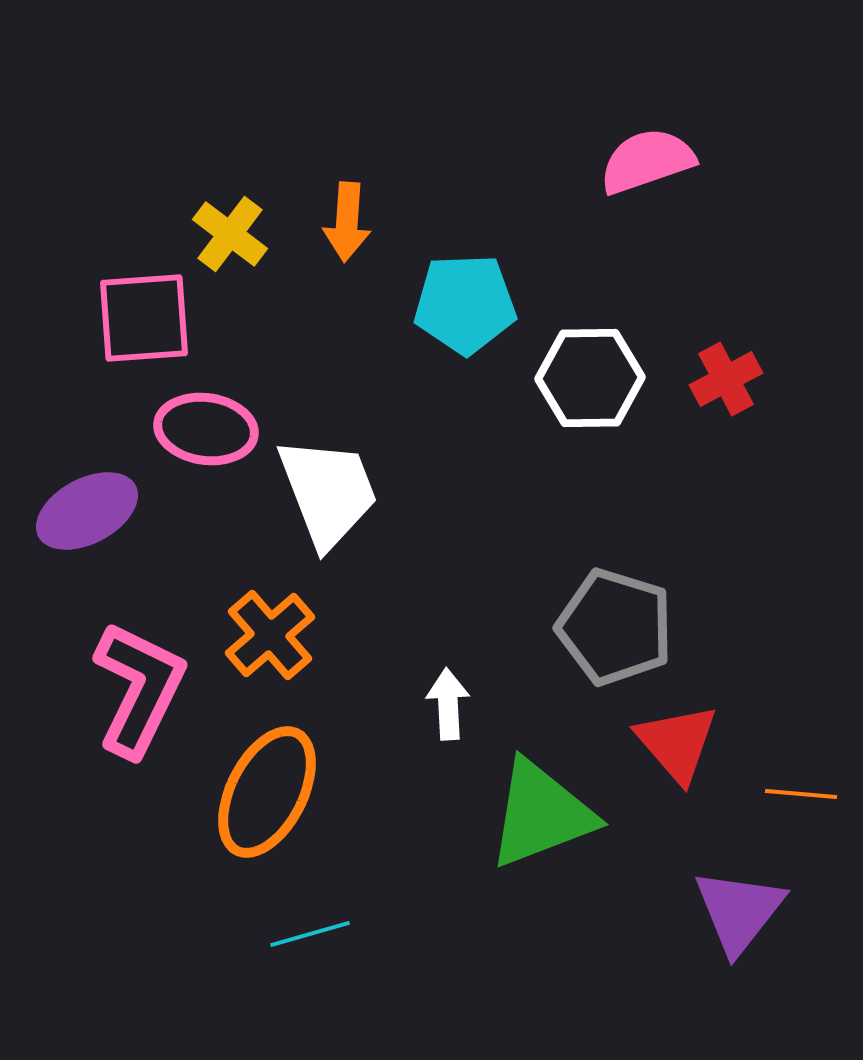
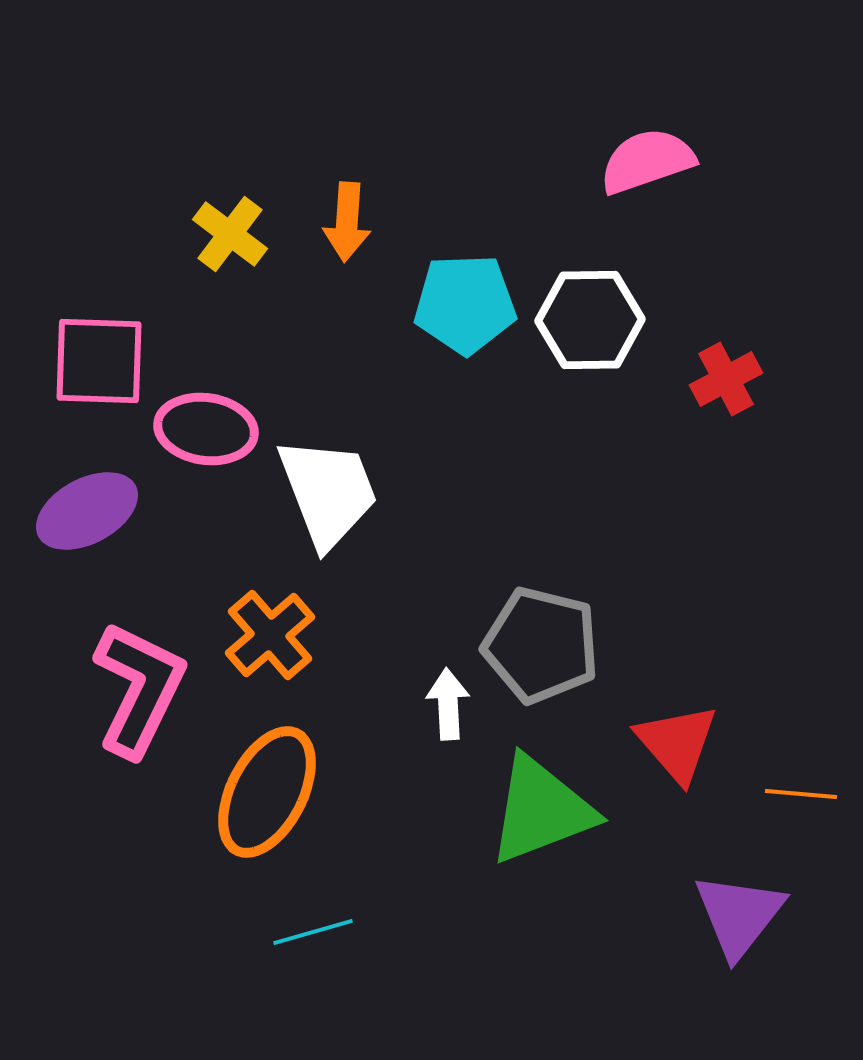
pink square: moved 45 px left, 43 px down; rotated 6 degrees clockwise
white hexagon: moved 58 px up
gray pentagon: moved 74 px left, 18 px down; rotated 3 degrees counterclockwise
green triangle: moved 4 px up
purple triangle: moved 4 px down
cyan line: moved 3 px right, 2 px up
